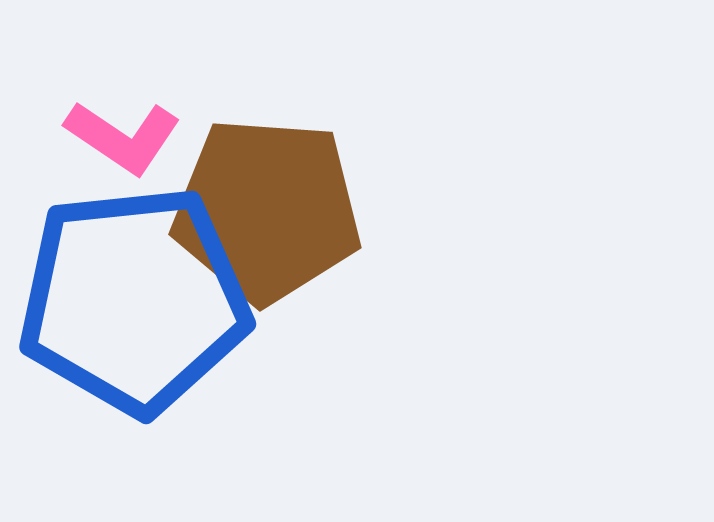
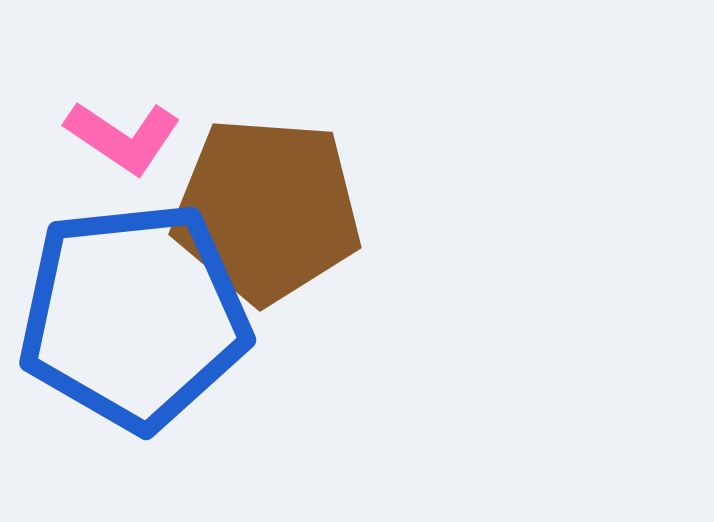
blue pentagon: moved 16 px down
